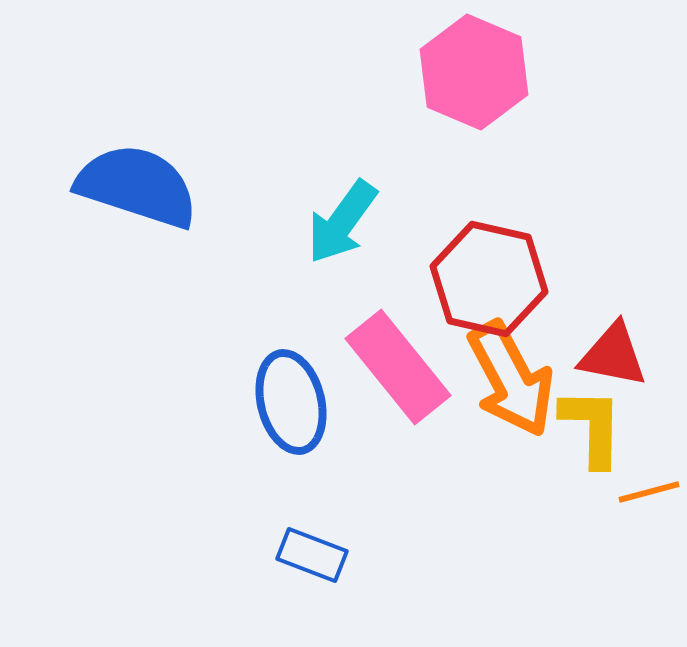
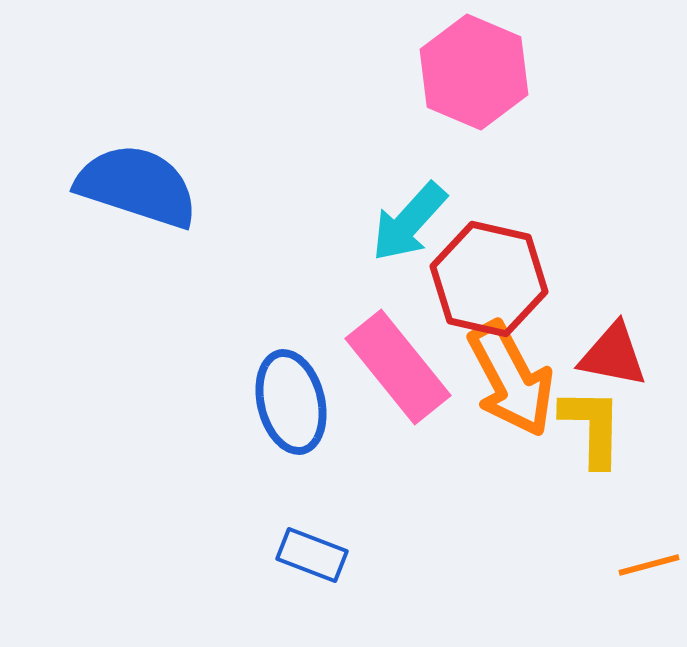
cyan arrow: moved 67 px right; rotated 6 degrees clockwise
orange line: moved 73 px down
